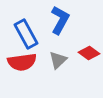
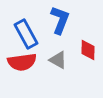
blue L-shape: rotated 8 degrees counterclockwise
red diamond: moved 1 px left, 3 px up; rotated 55 degrees clockwise
gray triangle: rotated 48 degrees counterclockwise
